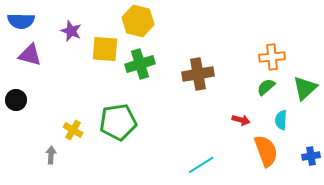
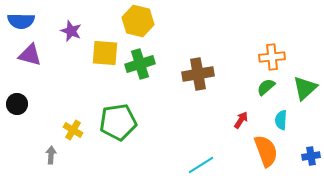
yellow square: moved 4 px down
black circle: moved 1 px right, 4 px down
red arrow: rotated 72 degrees counterclockwise
